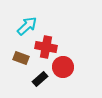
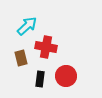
brown rectangle: rotated 56 degrees clockwise
red circle: moved 3 px right, 9 px down
black rectangle: rotated 42 degrees counterclockwise
